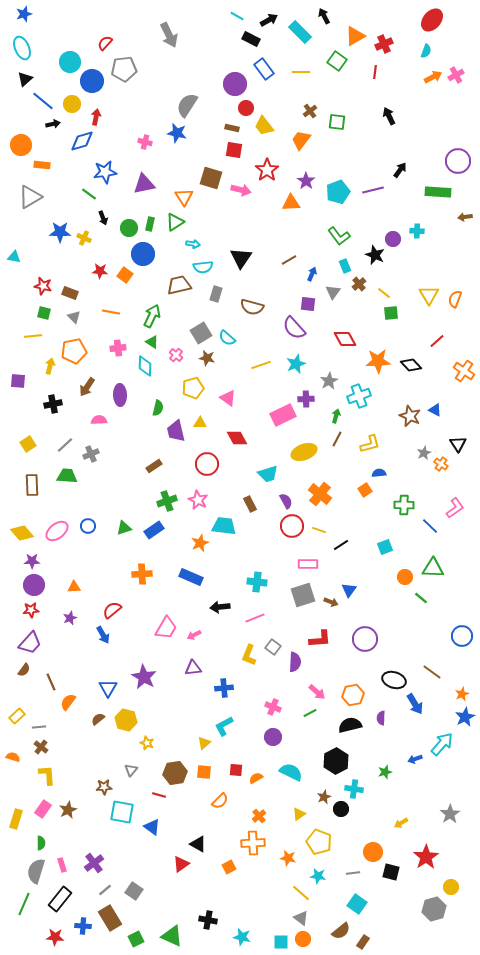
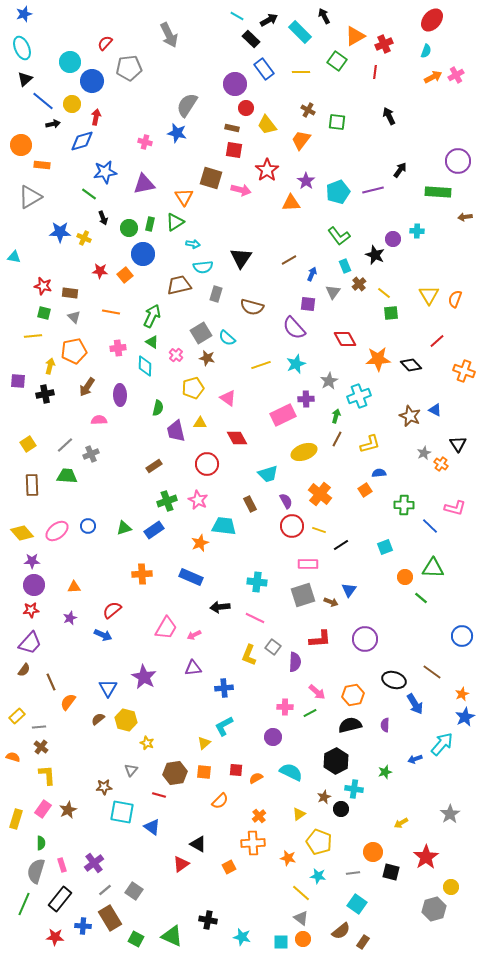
black rectangle at (251, 39): rotated 18 degrees clockwise
gray pentagon at (124, 69): moved 5 px right, 1 px up
brown cross at (310, 111): moved 2 px left, 1 px up; rotated 24 degrees counterclockwise
yellow trapezoid at (264, 126): moved 3 px right, 1 px up
orange square at (125, 275): rotated 14 degrees clockwise
brown rectangle at (70, 293): rotated 14 degrees counterclockwise
orange star at (378, 361): moved 2 px up
orange cross at (464, 371): rotated 15 degrees counterclockwise
black cross at (53, 404): moved 8 px left, 10 px up
pink L-shape at (455, 508): rotated 50 degrees clockwise
pink line at (255, 618): rotated 48 degrees clockwise
blue arrow at (103, 635): rotated 36 degrees counterclockwise
pink cross at (273, 707): moved 12 px right; rotated 21 degrees counterclockwise
purple semicircle at (381, 718): moved 4 px right, 7 px down
green square at (136, 939): rotated 35 degrees counterclockwise
